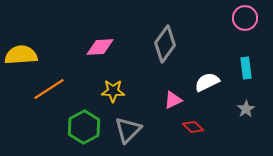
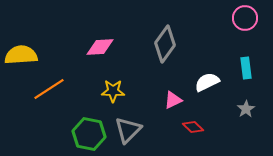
green hexagon: moved 5 px right, 7 px down; rotated 20 degrees counterclockwise
